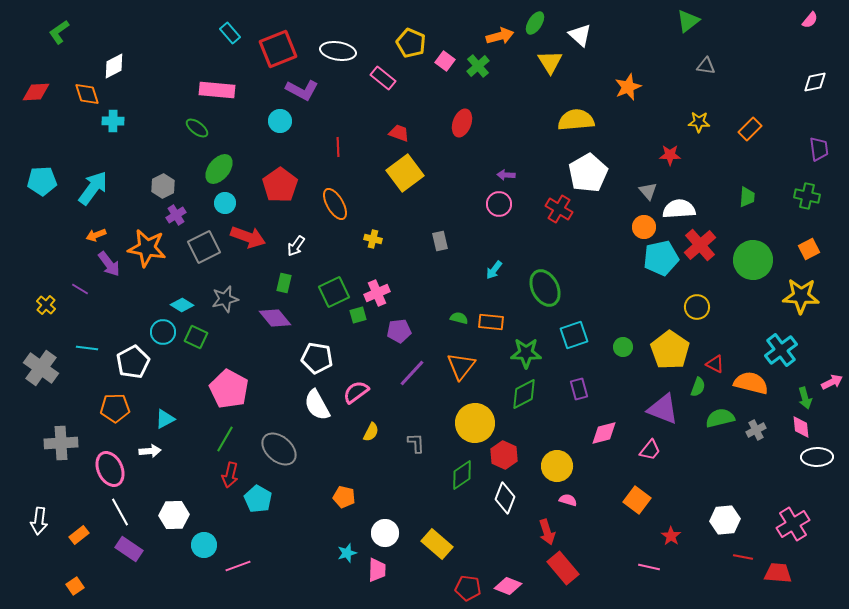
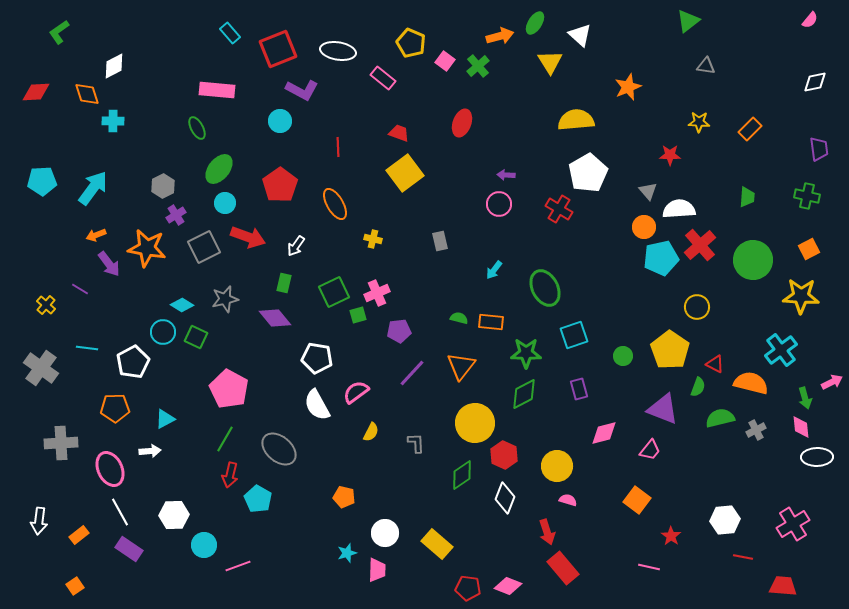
green ellipse at (197, 128): rotated 25 degrees clockwise
green circle at (623, 347): moved 9 px down
red trapezoid at (778, 573): moved 5 px right, 13 px down
